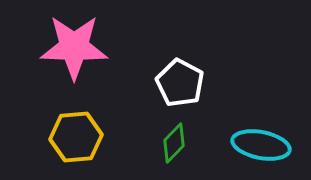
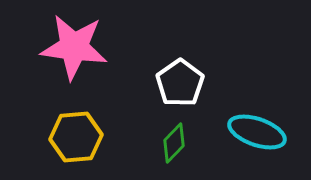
pink star: rotated 6 degrees clockwise
white pentagon: rotated 9 degrees clockwise
cyan ellipse: moved 4 px left, 13 px up; rotated 8 degrees clockwise
